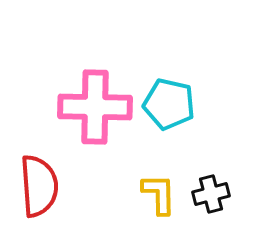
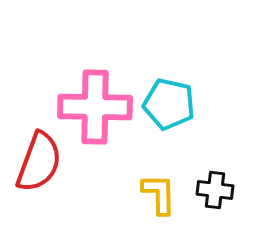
red semicircle: moved 24 px up; rotated 24 degrees clockwise
black cross: moved 4 px right, 4 px up; rotated 21 degrees clockwise
